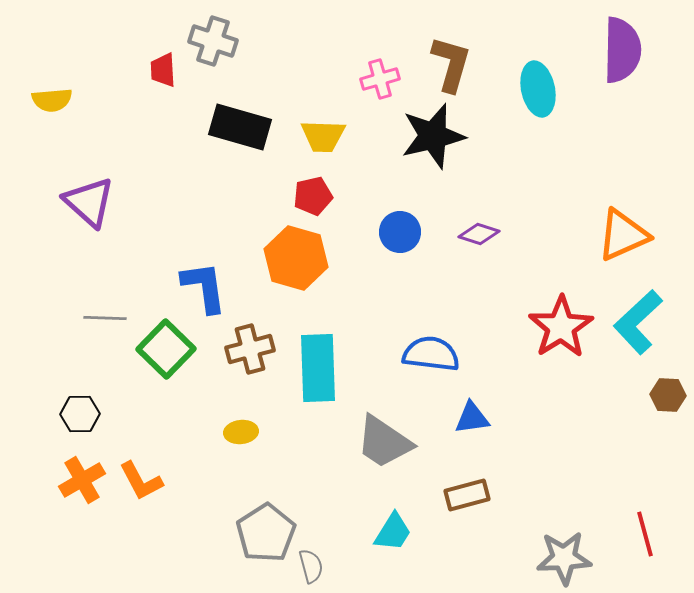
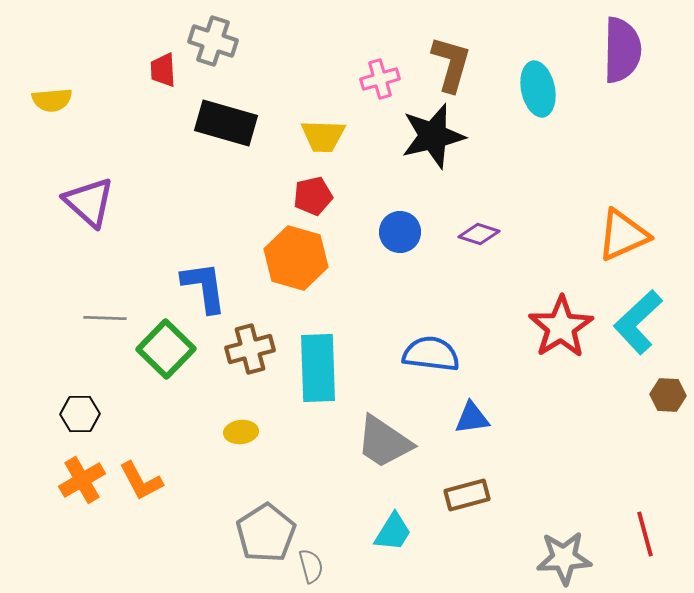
black rectangle: moved 14 px left, 4 px up
